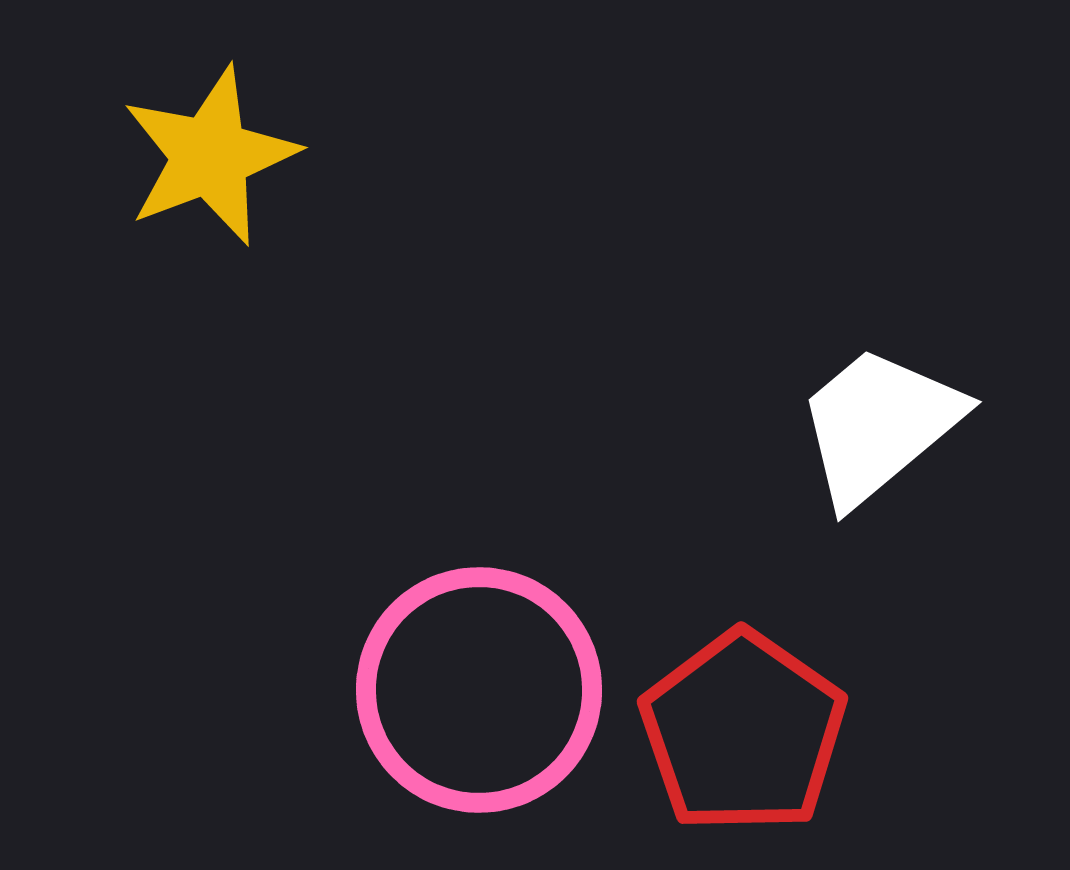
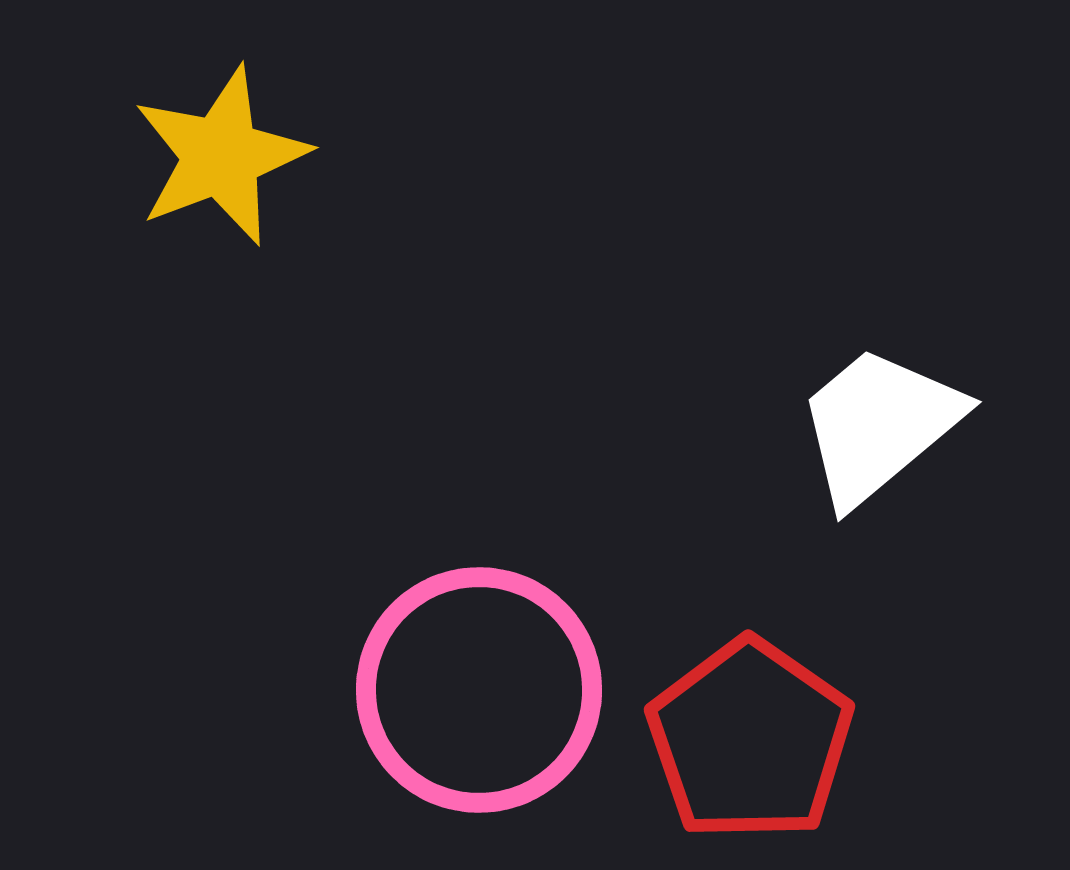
yellow star: moved 11 px right
red pentagon: moved 7 px right, 8 px down
